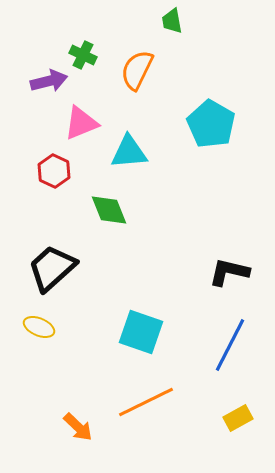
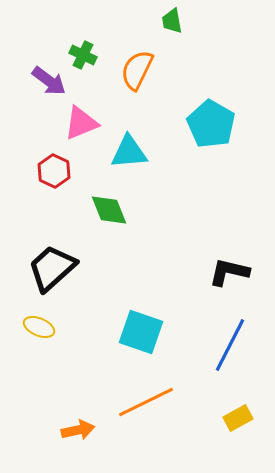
purple arrow: rotated 51 degrees clockwise
orange arrow: moved 3 px down; rotated 56 degrees counterclockwise
